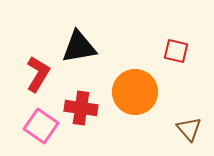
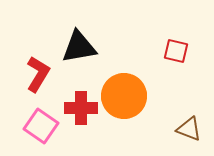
orange circle: moved 11 px left, 4 px down
red cross: rotated 8 degrees counterclockwise
brown triangle: rotated 28 degrees counterclockwise
